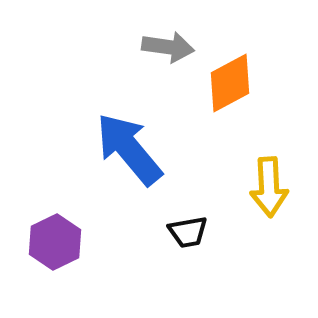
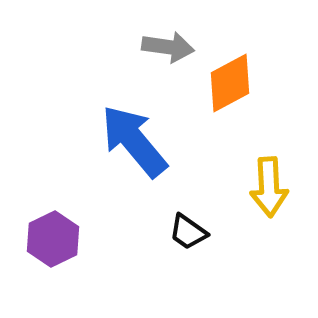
blue arrow: moved 5 px right, 8 px up
black trapezoid: rotated 45 degrees clockwise
purple hexagon: moved 2 px left, 3 px up
